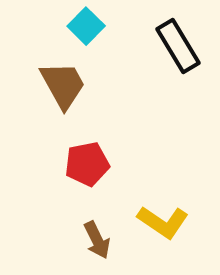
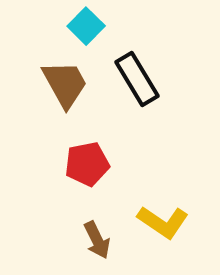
black rectangle: moved 41 px left, 33 px down
brown trapezoid: moved 2 px right, 1 px up
